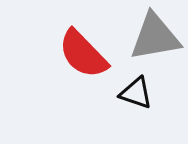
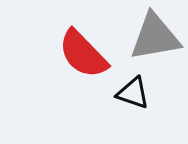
black triangle: moved 3 px left
